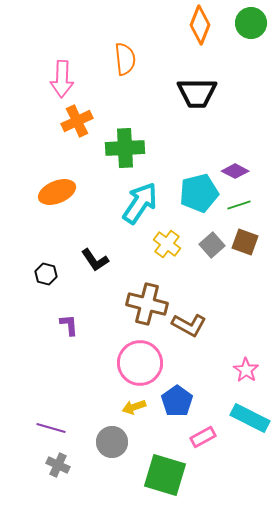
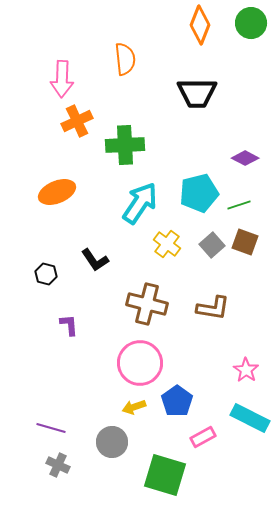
green cross: moved 3 px up
purple diamond: moved 10 px right, 13 px up
brown L-shape: moved 24 px right, 17 px up; rotated 20 degrees counterclockwise
